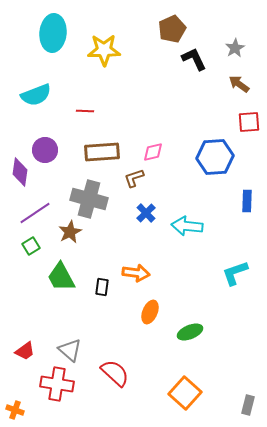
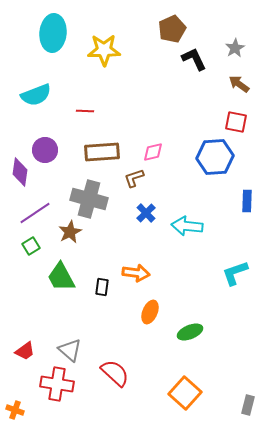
red square: moved 13 px left; rotated 15 degrees clockwise
